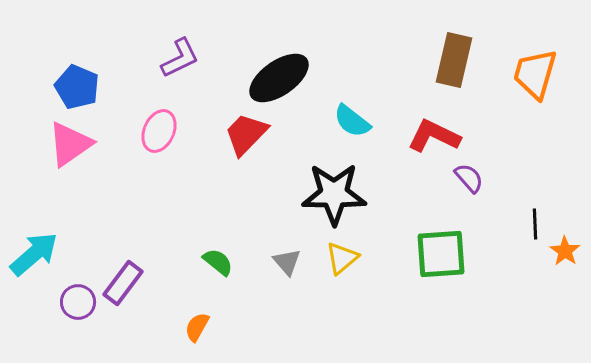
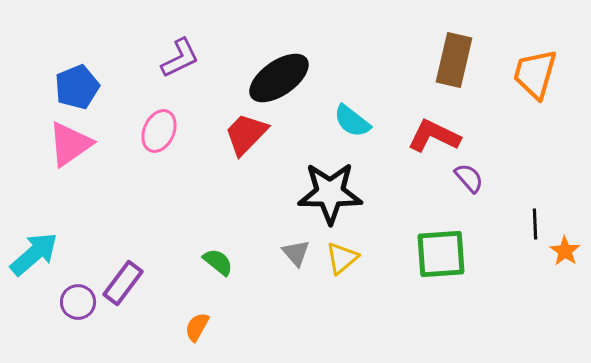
blue pentagon: rotated 27 degrees clockwise
black star: moved 4 px left, 1 px up
gray triangle: moved 9 px right, 9 px up
